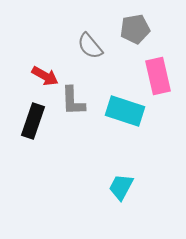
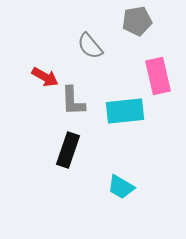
gray pentagon: moved 2 px right, 8 px up
red arrow: moved 1 px down
cyan rectangle: rotated 24 degrees counterclockwise
black rectangle: moved 35 px right, 29 px down
cyan trapezoid: rotated 88 degrees counterclockwise
